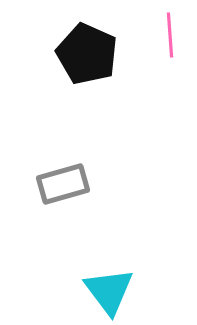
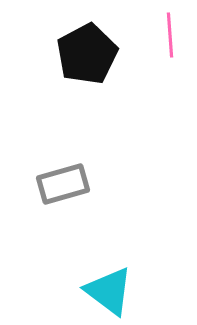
black pentagon: rotated 20 degrees clockwise
cyan triangle: rotated 16 degrees counterclockwise
